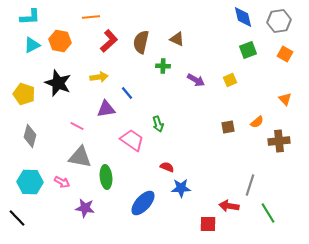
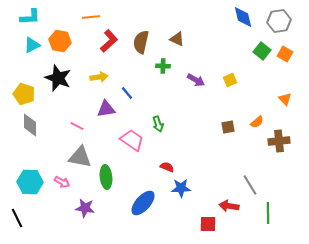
green square: moved 14 px right, 1 px down; rotated 30 degrees counterclockwise
black star: moved 5 px up
gray diamond: moved 11 px up; rotated 15 degrees counterclockwise
gray line: rotated 50 degrees counterclockwise
green line: rotated 30 degrees clockwise
black line: rotated 18 degrees clockwise
